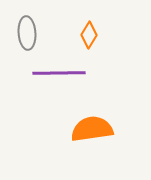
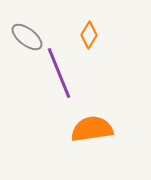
gray ellipse: moved 4 px down; rotated 48 degrees counterclockwise
purple line: rotated 69 degrees clockwise
